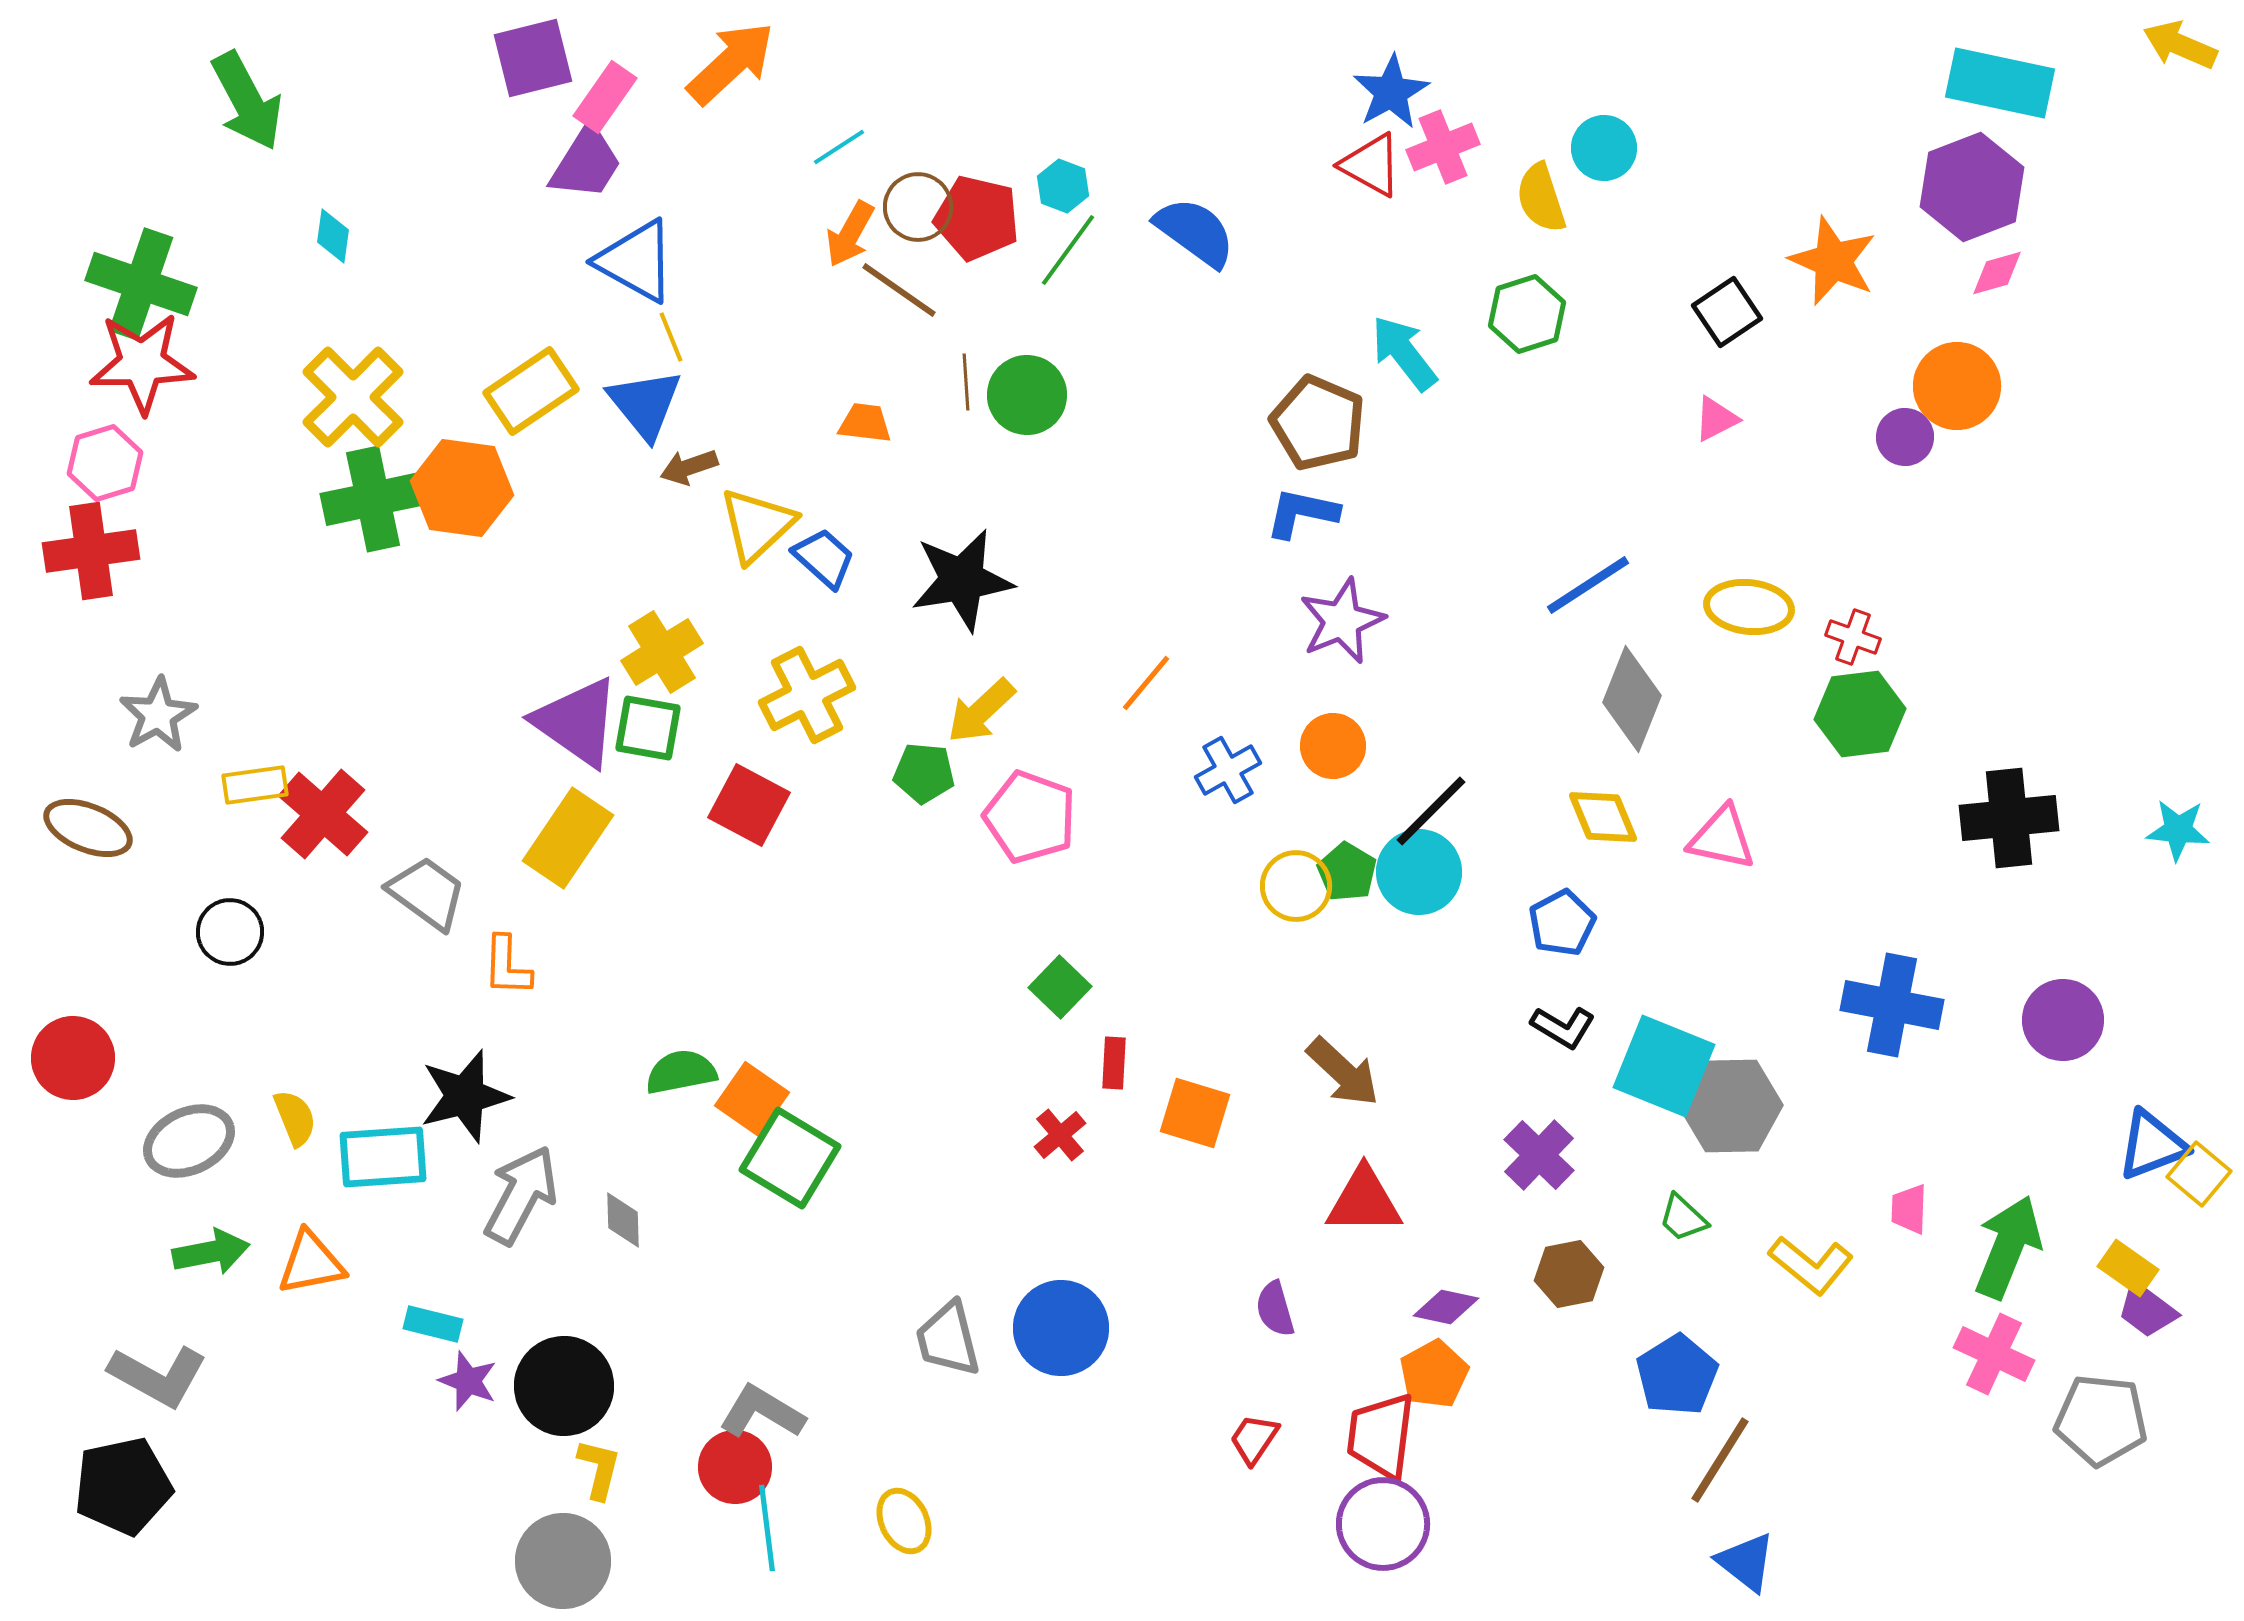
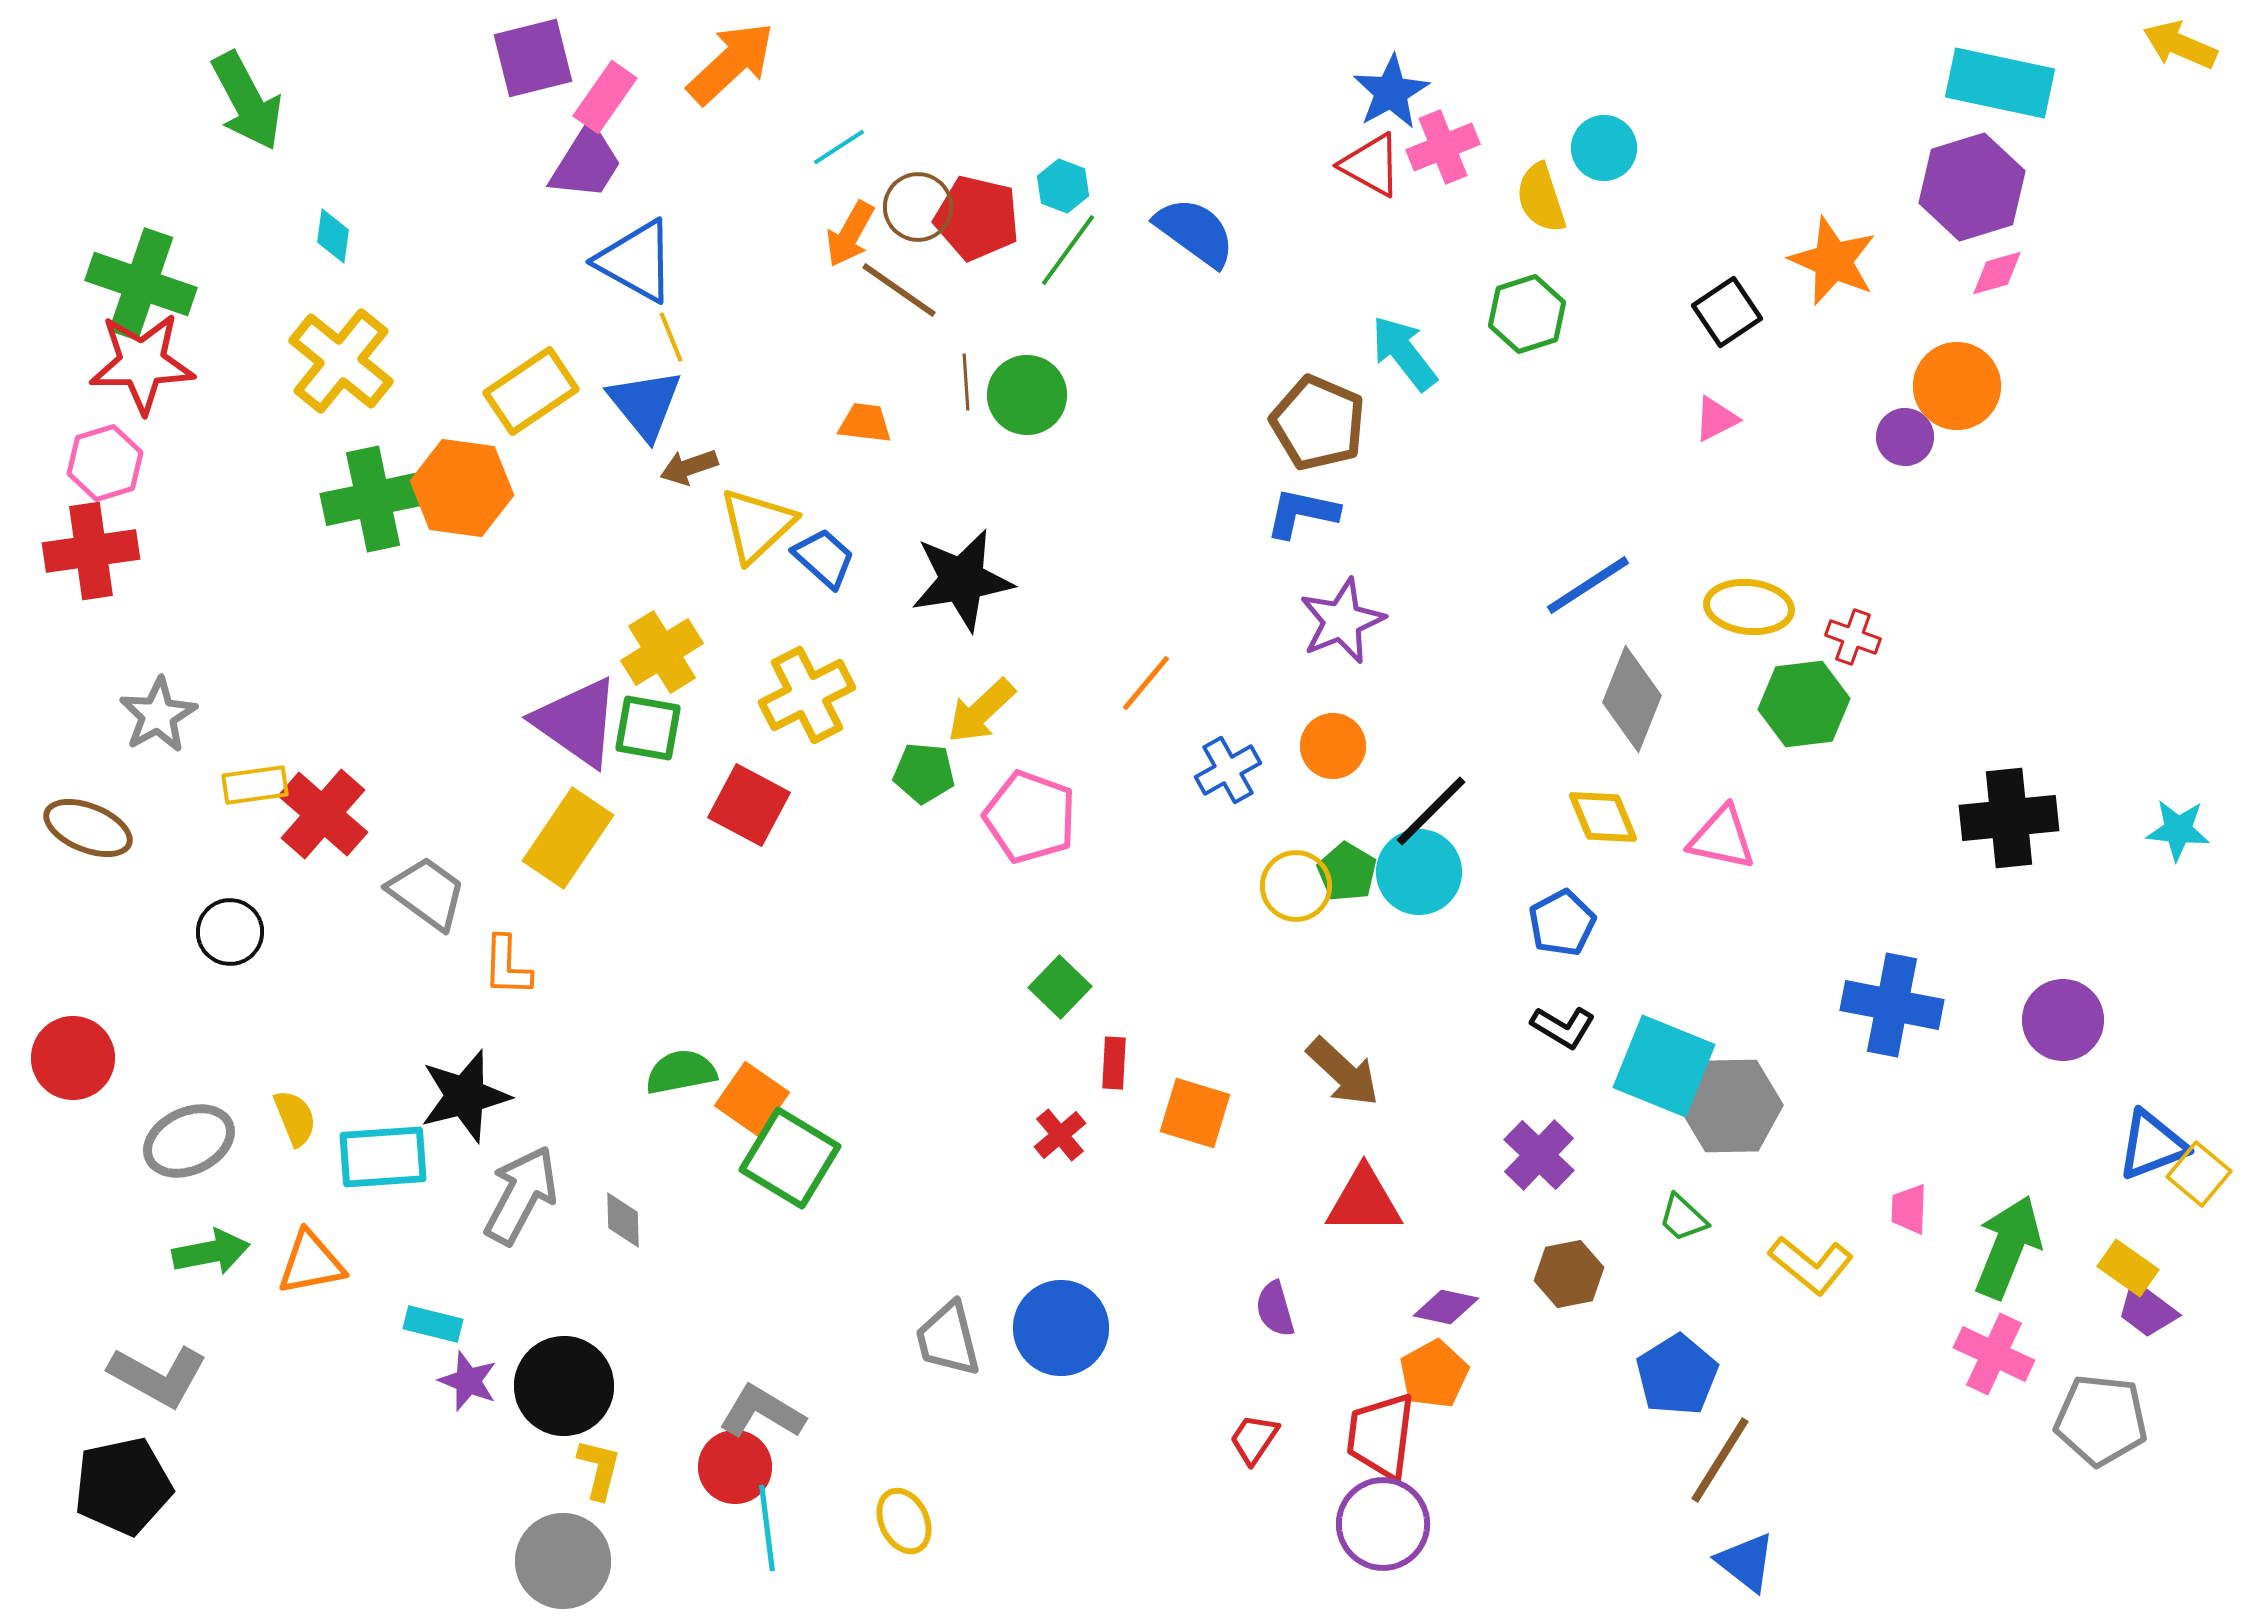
purple hexagon at (1972, 187): rotated 4 degrees clockwise
yellow cross at (353, 397): moved 12 px left, 36 px up; rotated 6 degrees counterclockwise
green hexagon at (1860, 714): moved 56 px left, 10 px up
